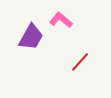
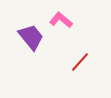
purple trapezoid: rotated 68 degrees counterclockwise
